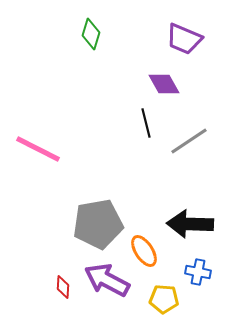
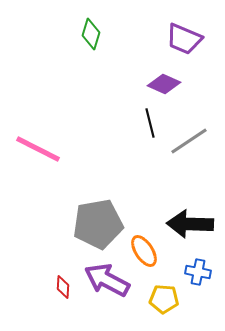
purple diamond: rotated 36 degrees counterclockwise
black line: moved 4 px right
